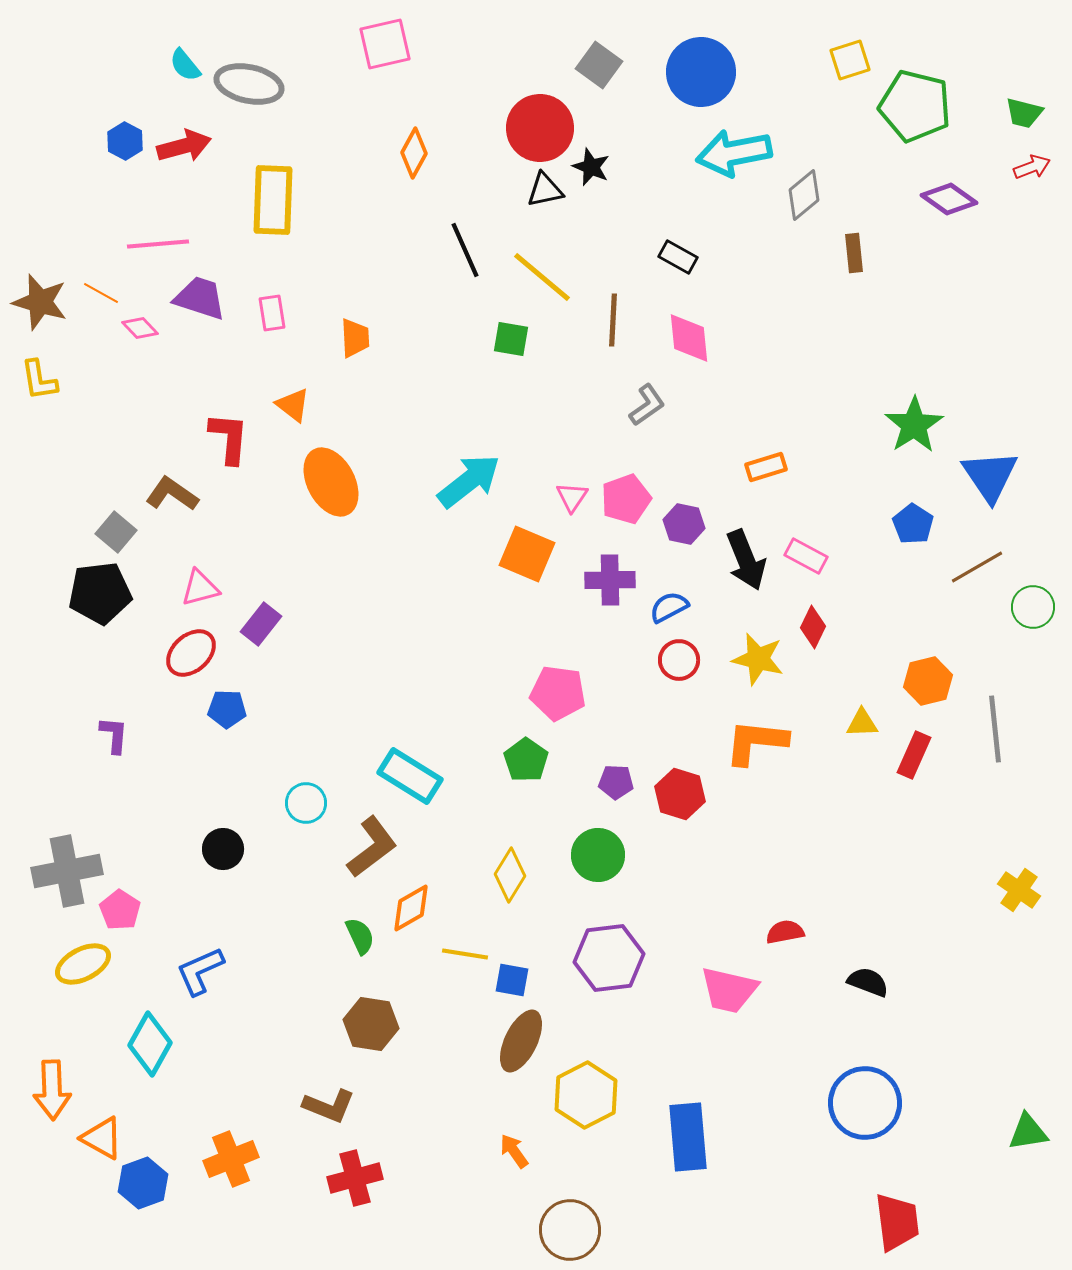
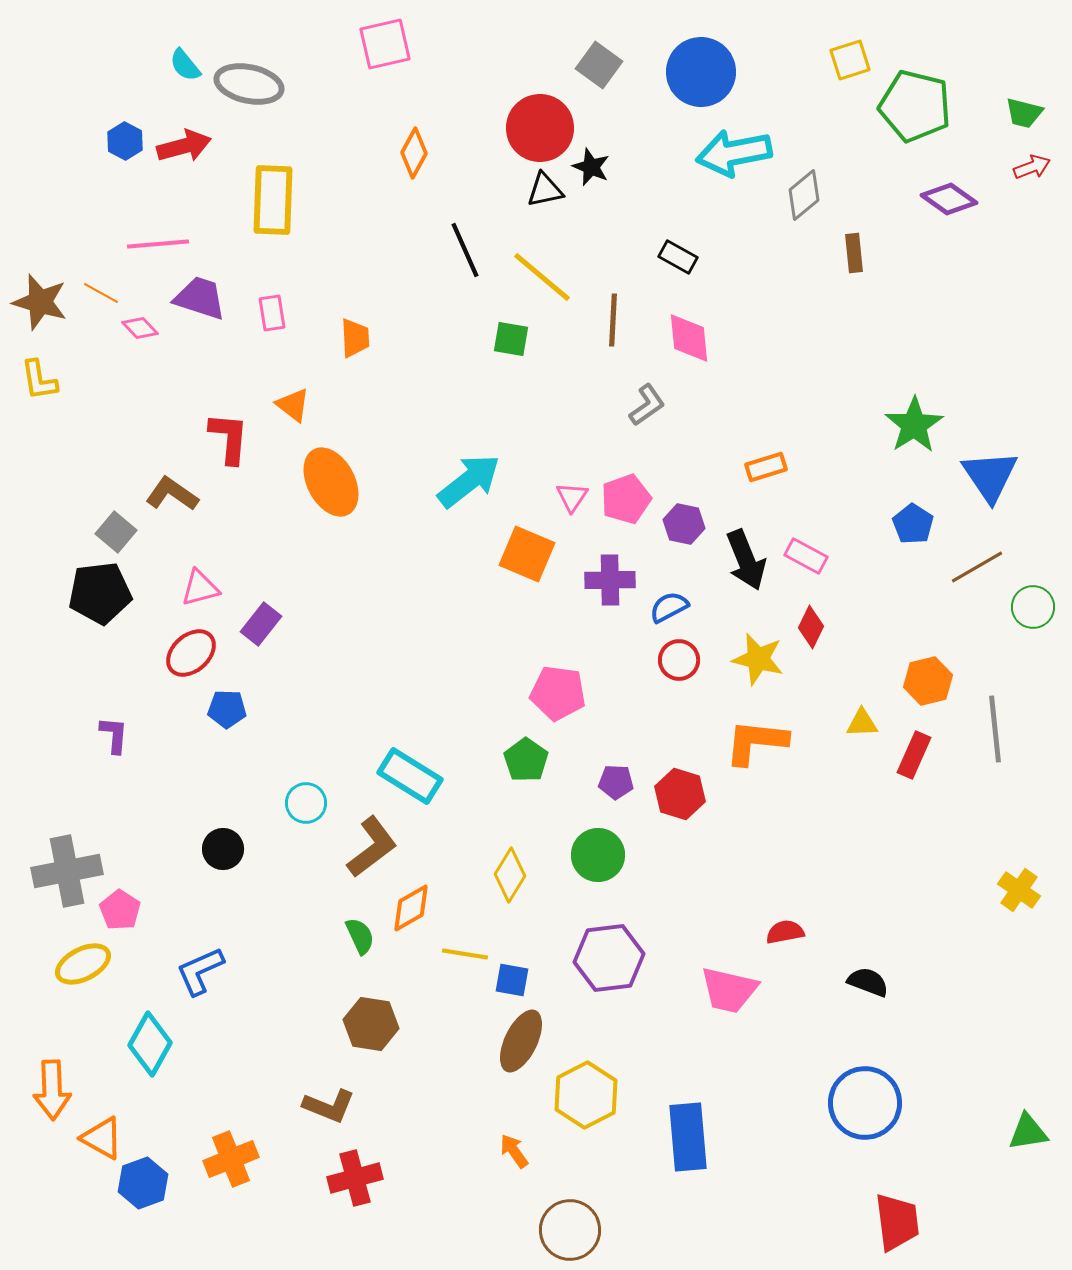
red diamond at (813, 627): moved 2 px left
